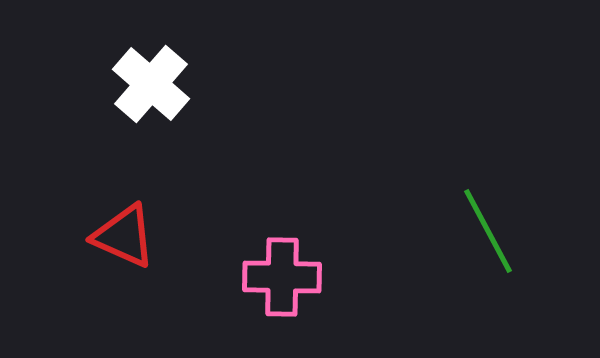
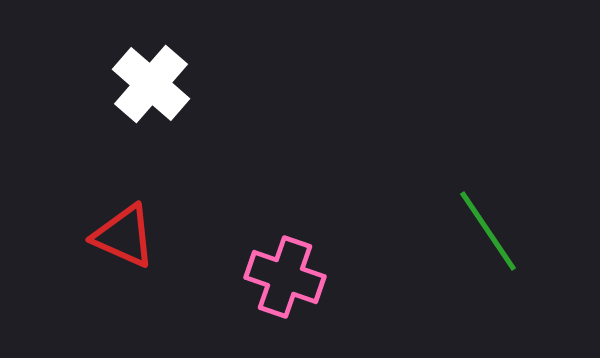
green line: rotated 6 degrees counterclockwise
pink cross: moved 3 px right; rotated 18 degrees clockwise
